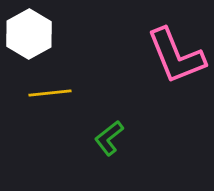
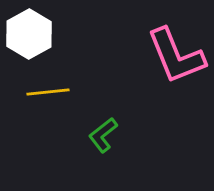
yellow line: moved 2 px left, 1 px up
green L-shape: moved 6 px left, 3 px up
